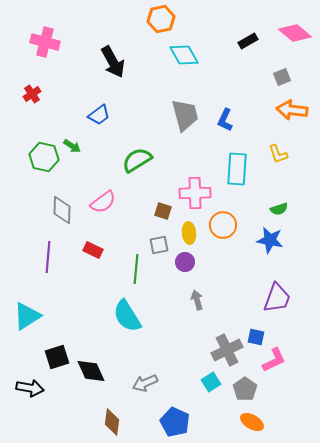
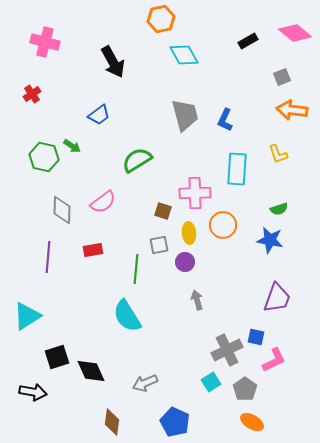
red rectangle at (93, 250): rotated 36 degrees counterclockwise
black arrow at (30, 388): moved 3 px right, 4 px down
